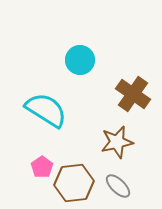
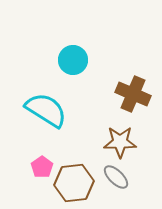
cyan circle: moved 7 px left
brown cross: rotated 12 degrees counterclockwise
brown star: moved 3 px right; rotated 12 degrees clockwise
gray ellipse: moved 2 px left, 9 px up
